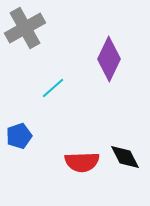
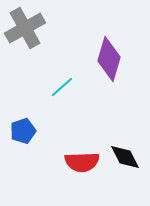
purple diamond: rotated 9 degrees counterclockwise
cyan line: moved 9 px right, 1 px up
blue pentagon: moved 4 px right, 5 px up
